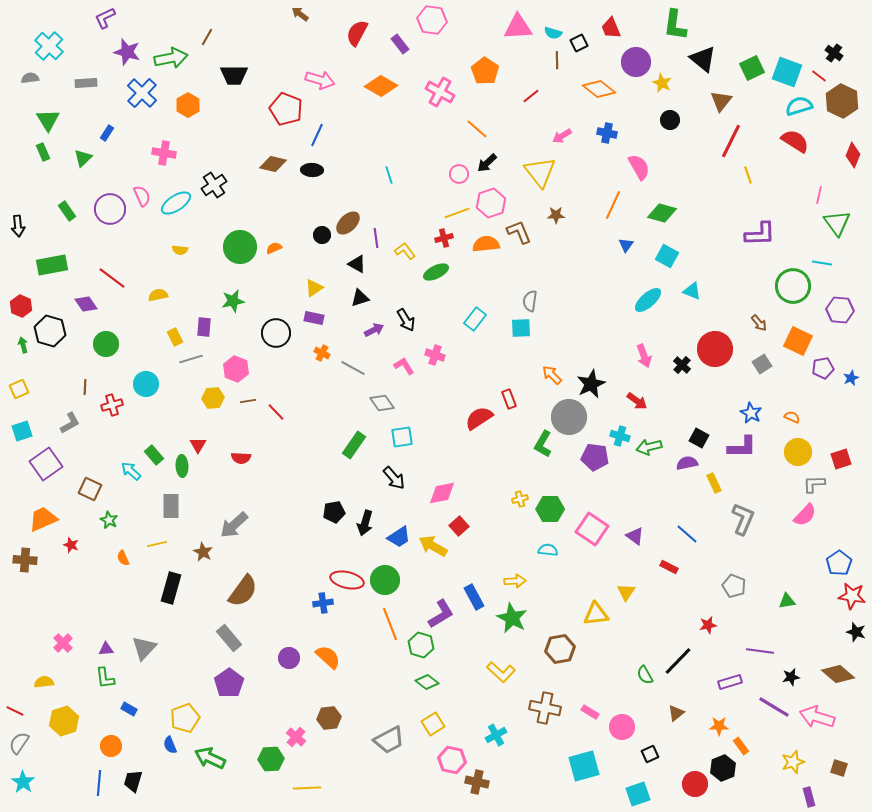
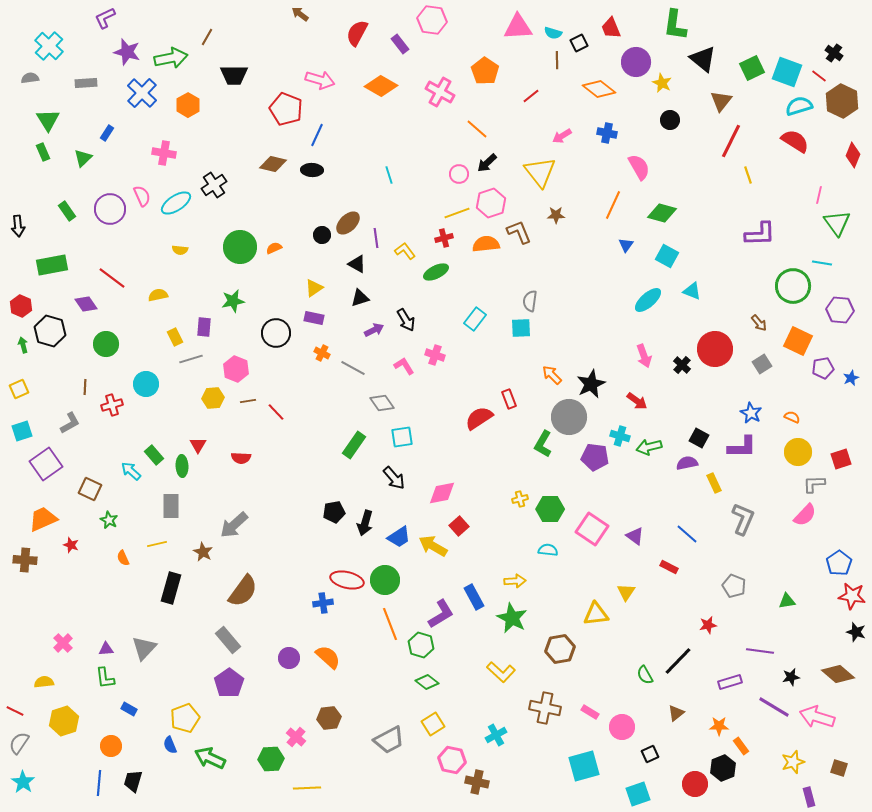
gray rectangle at (229, 638): moved 1 px left, 2 px down
